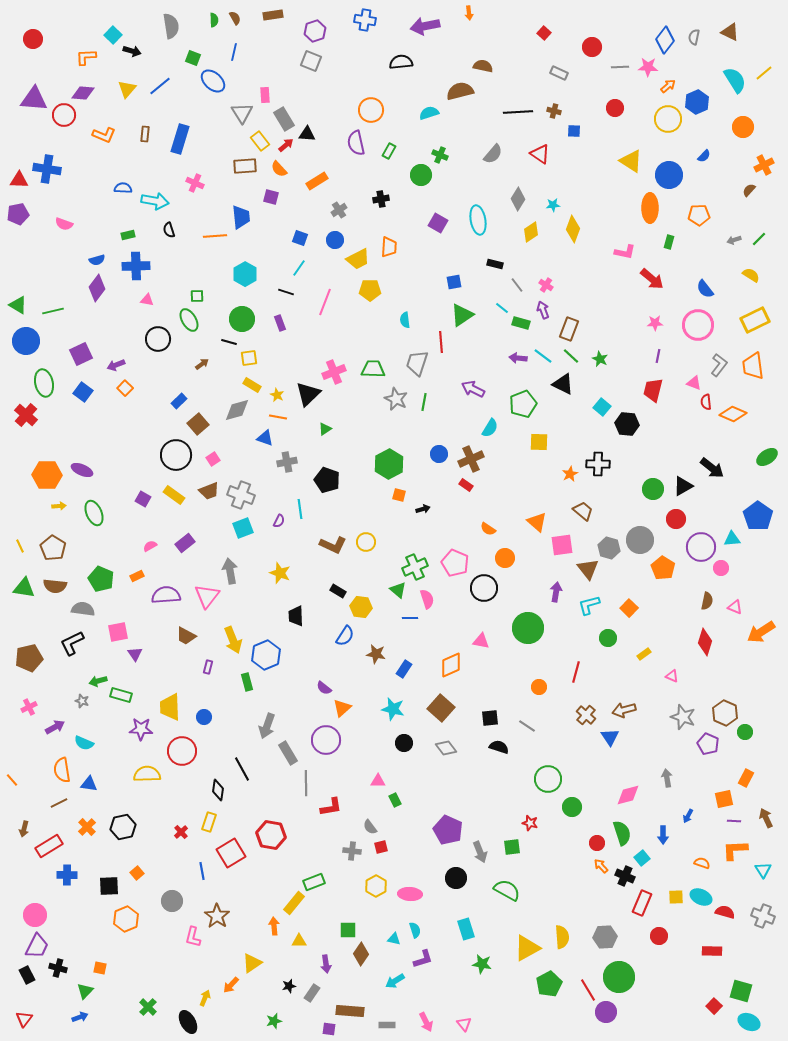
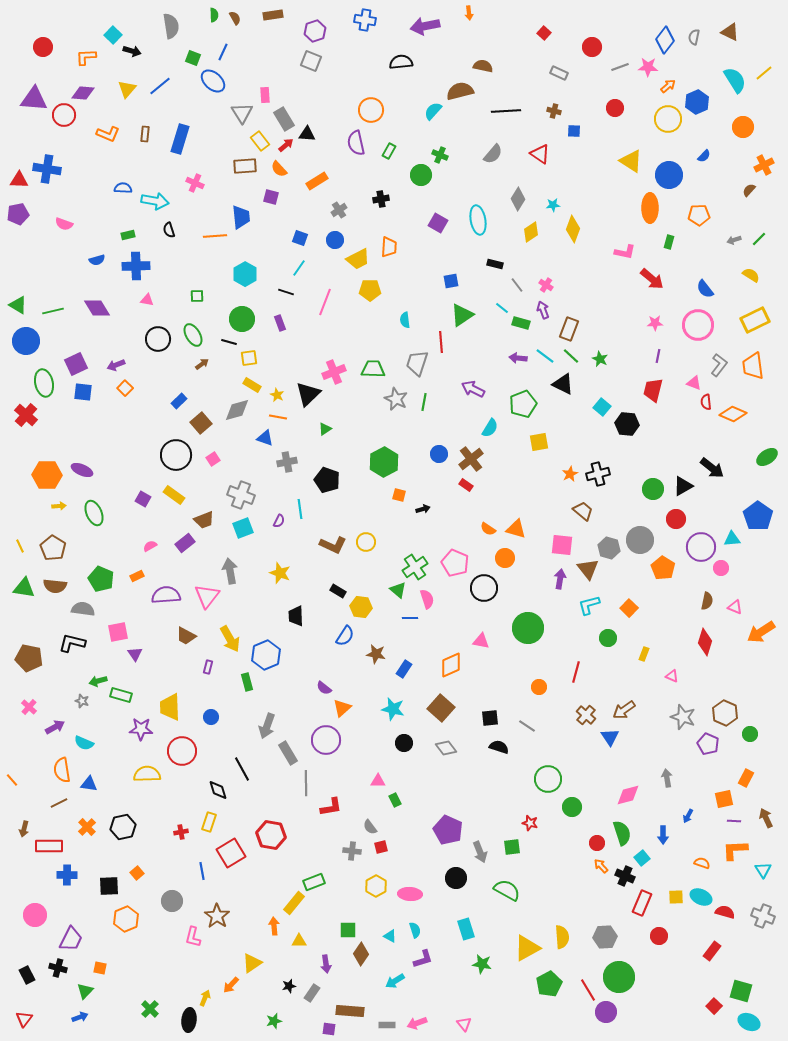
green semicircle at (214, 20): moved 5 px up
red circle at (33, 39): moved 10 px right, 8 px down
blue line at (234, 52): moved 11 px left; rotated 12 degrees clockwise
gray line at (620, 67): rotated 18 degrees counterclockwise
black line at (518, 112): moved 12 px left, 1 px up
cyan semicircle at (429, 113): moved 4 px right, 2 px up; rotated 30 degrees counterclockwise
orange L-shape at (104, 135): moved 4 px right, 1 px up
blue square at (454, 282): moved 3 px left, 1 px up
purple diamond at (97, 288): moved 20 px down; rotated 68 degrees counterclockwise
green ellipse at (189, 320): moved 4 px right, 15 px down
purple square at (81, 354): moved 5 px left, 10 px down
cyan line at (543, 356): moved 2 px right
blue square at (83, 392): rotated 30 degrees counterclockwise
brown square at (198, 424): moved 3 px right, 1 px up
yellow square at (539, 442): rotated 12 degrees counterclockwise
brown cross at (471, 459): rotated 15 degrees counterclockwise
green hexagon at (389, 464): moved 5 px left, 2 px up
black cross at (598, 464): moved 10 px down; rotated 15 degrees counterclockwise
brown trapezoid at (209, 491): moved 5 px left, 29 px down
orange triangle at (537, 522): moved 21 px left, 7 px down; rotated 25 degrees counterclockwise
pink square at (562, 545): rotated 15 degrees clockwise
green cross at (415, 567): rotated 10 degrees counterclockwise
purple arrow at (556, 592): moved 4 px right, 13 px up
yellow arrow at (233, 640): moved 3 px left, 1 px up; rotated 8 degrees counterclockwise
black L-shape at (72, 643): rotated 40 degrees clockwise
yellow rectangle at (644, 654): rotated 32 degrees counterclockwise
brown pentagon at (29, 658): rotated 24 degrees clockwise
pink cross at (29, 707): rotated 21 degrees counterclockwise
brown arrow at (624, 710): rotated 20 degrees counterclockwise
blue circle at (204, 717): moved 7 px right
green circle at (745, 732): moved 5 px right, 2 px down
black diamond at (218, 790): rotated 25 degrees counterclockwise
red cross at (181, 832): rotated 32 degrees clockwise
red rectangle at (49, 846): rotated 32 degrees clockwise
cyan triangle at (394, 939): moved 4 px left, 3 px up; rotated 16 degrees clockwise
purple trapezoid at (37, 946): moved 34 px right, 7 px up
red rectangle at (712, 951): rotated 54 degrees counterclockwise
green cross at (148, 1007): moved 2 px right, 2 px down
black ellipse at (188, 1022): moved 1 px right, 2 px up; rotated 35 degrees clockwise
pink arrow at (426, 1022): moved 9 px left, 1 px down; rotated 96 degrees clockwise
